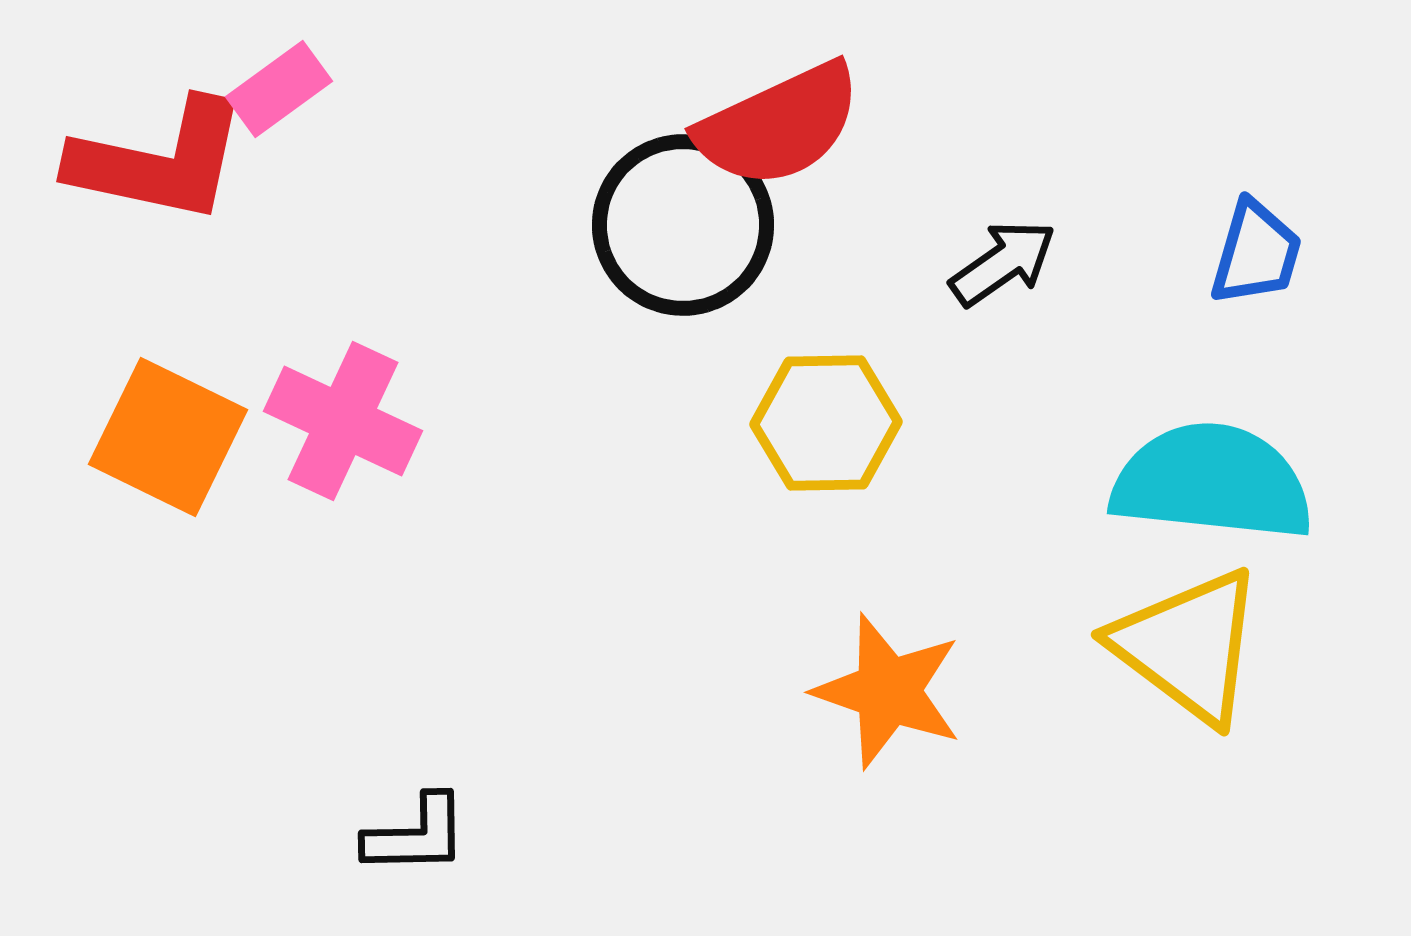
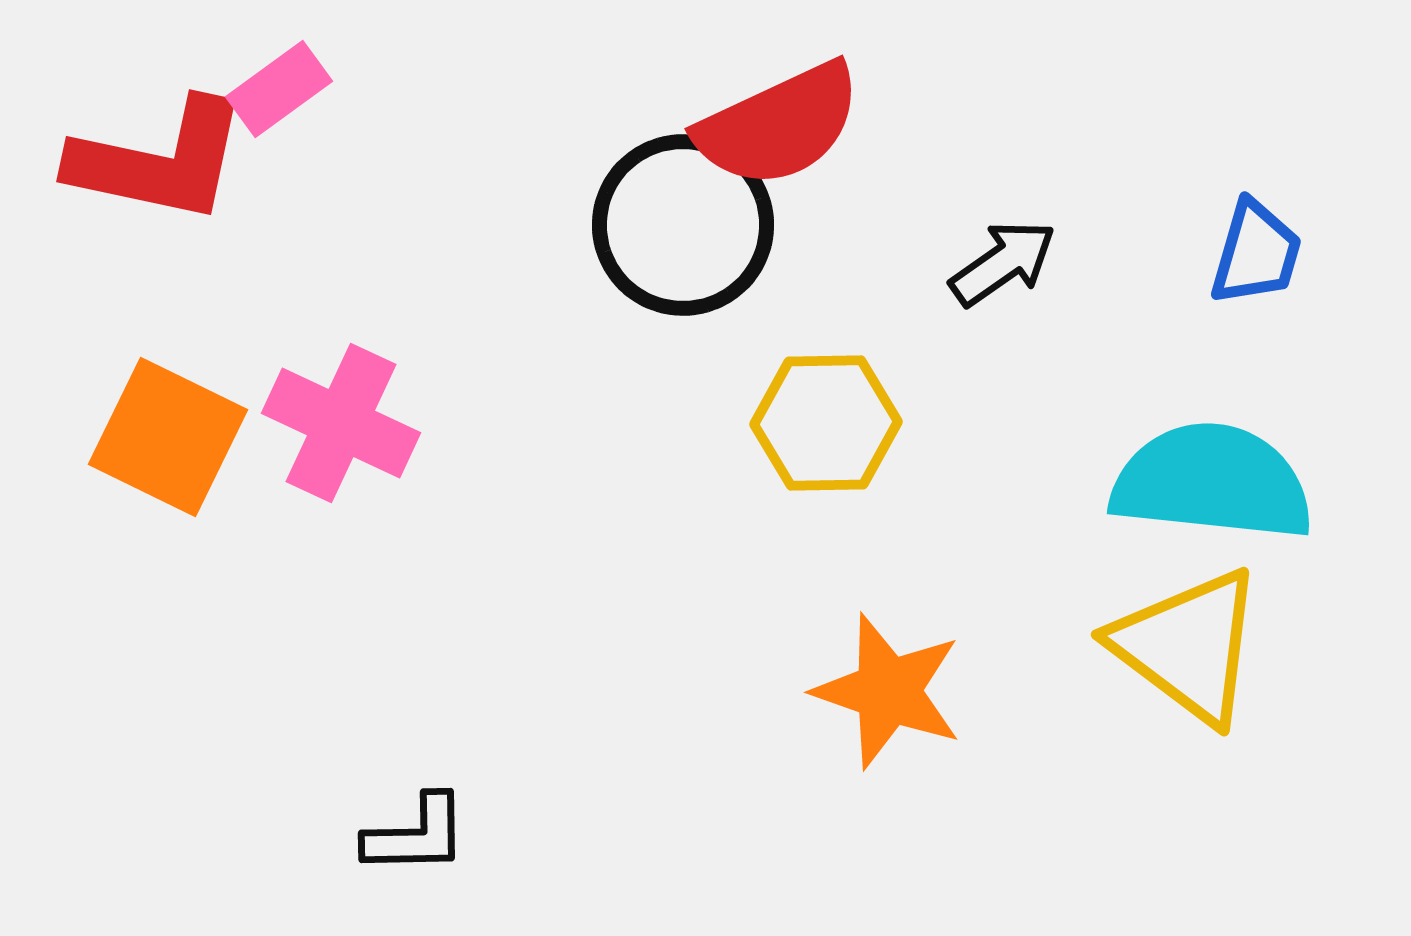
pink cross: moved 2 px left, 2 px down
